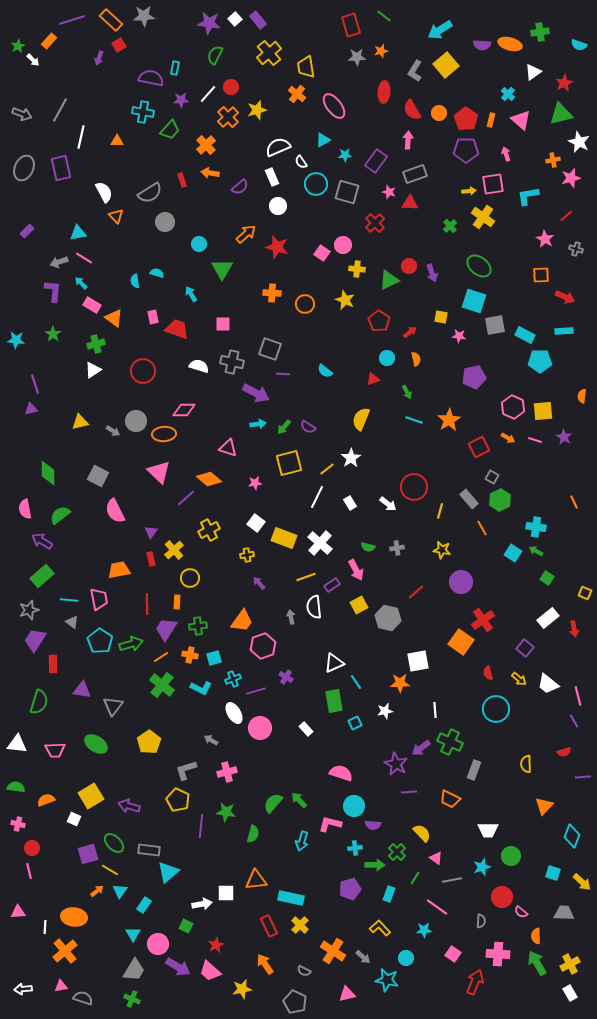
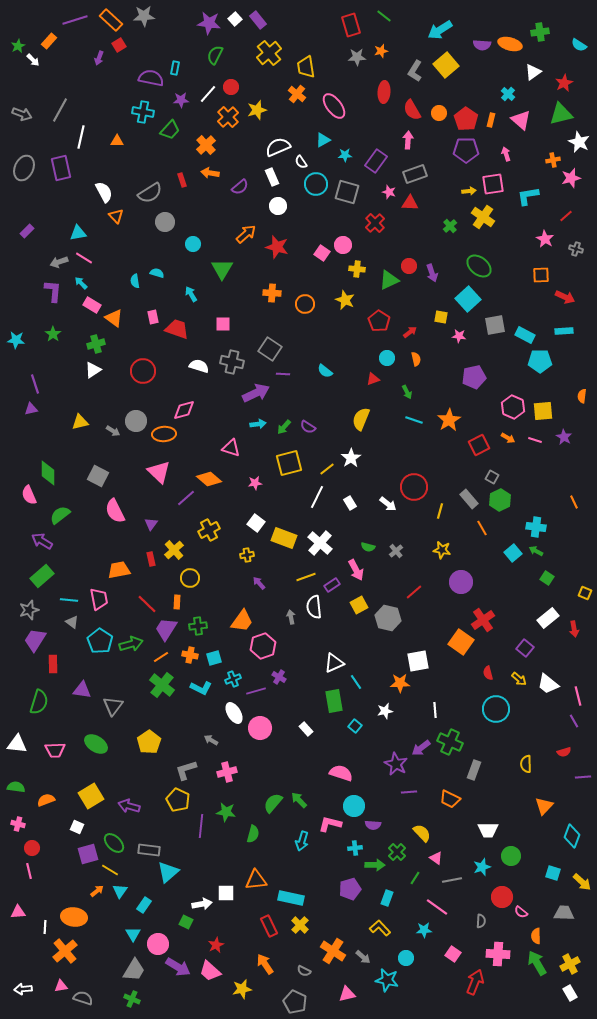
purple line at (72, 20): moved 3 px right
cyan semicircle at (579, 45): rotated 14 degrees clockwise
cyan circle at (199, 244): moved 6 px left
cyan square at (474, 301): moved 6 px left, 2 px up; rotated 30 degrees clockwise
gray square at (270, 349): rotated 15 degrees clockwise
purple arrow at (256, 393): rotated 52 degrees counterclockwise
pink diamond at (184, 410): rotated 15 degrees counterclockwise
red square at (479, 447): moved 2 px up
pink triangle at (228, 448): moved 3 px right
pink semicircle at (25, 509): moved 4 px right, 14 px up; rotated 12 degrees counterclockwise
purple triangle at (151, 532): moved 8 px up
gray cross at (397, 548): moved 1 px left, 3 px down; rotated 32 degrees counterclockwise
cyan square at (513, 553): rotated 18 degrees clockwise
red line at (416, 592): moved 2 px left
red line at (147, 604): rotated 45 degrees counterclockwise
purple cross at (286, 677): moved 7 px left
cyan square at (355, 723): moved 3 px down; rotated 24 degrees counterclockwise
white square at (74, 819): moved 3 px right, 8 px down
cyan rectangle at (389, 894): moved 2 px left, 4 px down
green square at (186, 926): moved 4 px up
